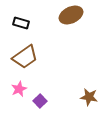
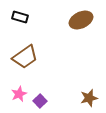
brown ellipse: moved 10 px right, 5 px down
black rectangle: moved 1 px left, 6 px up
pink star: moved 5 px down
brown star: moved 1 px down; rotated 24 degrees counterclockwise
